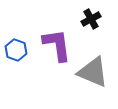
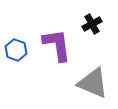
black cross: moved 1 px right, 5 px down
gray triangle: moved 11 px down
